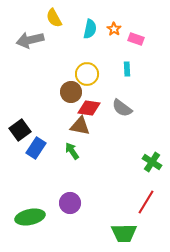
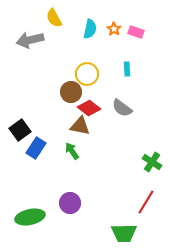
pink rectangle: moved 7 px up
red diamond: rotated 30 degrees clockwise
